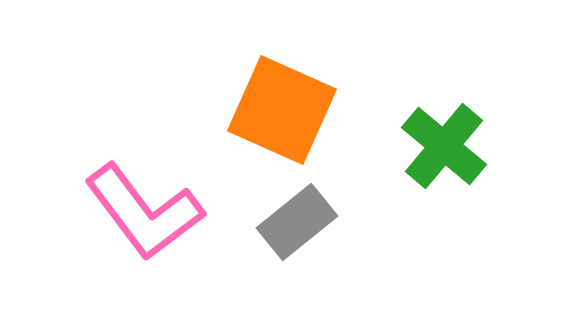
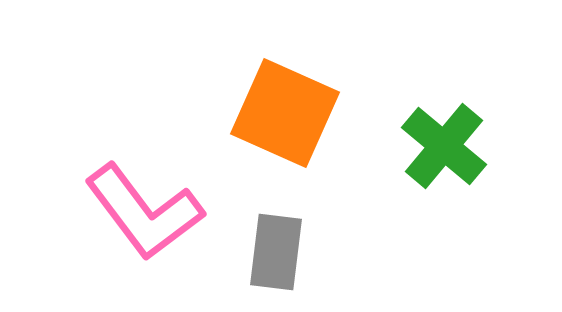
orange square: moved 3 px right, 3 px down
gray rectangle: moved 21 px left, 30 px down; rotated 44 degrees counterclockwise
